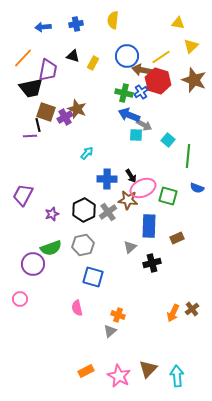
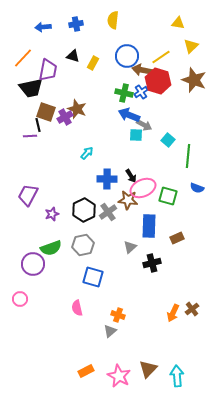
purple trapezoid at (23, 195): moved 5 px right
